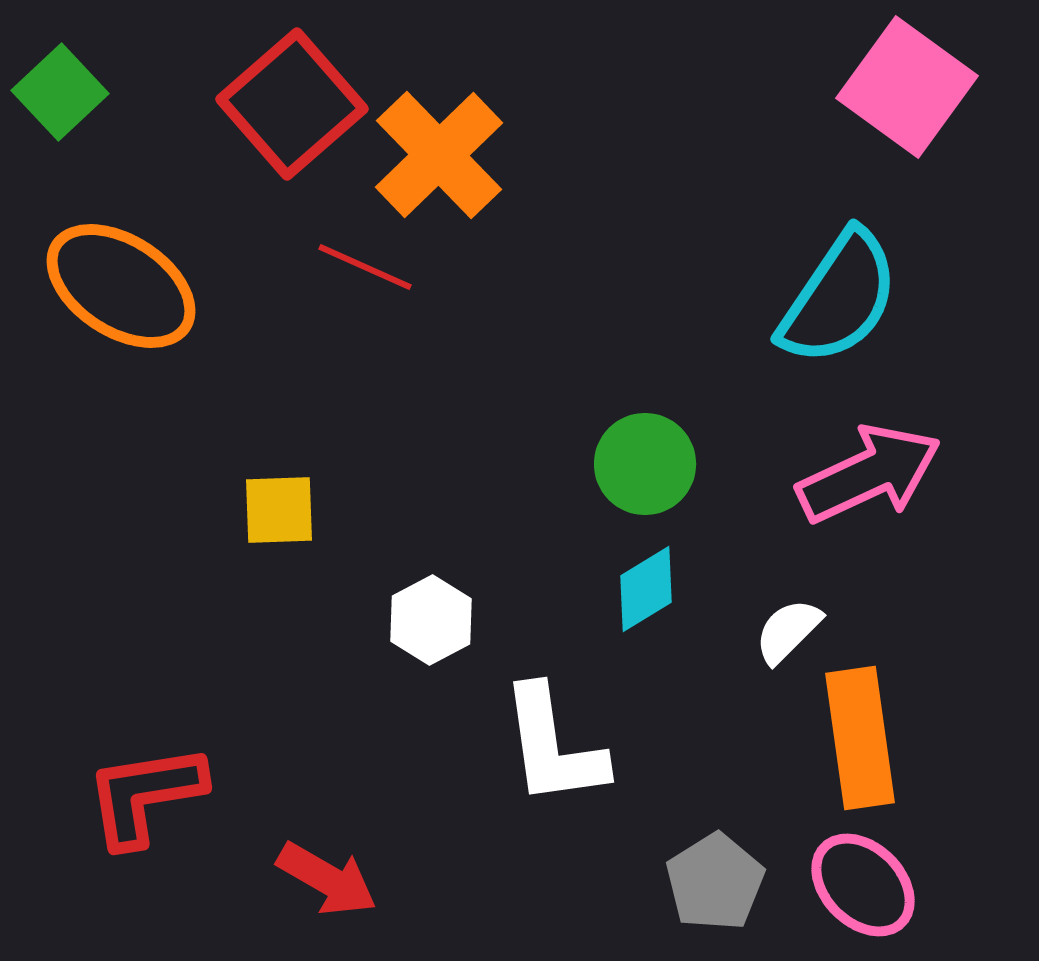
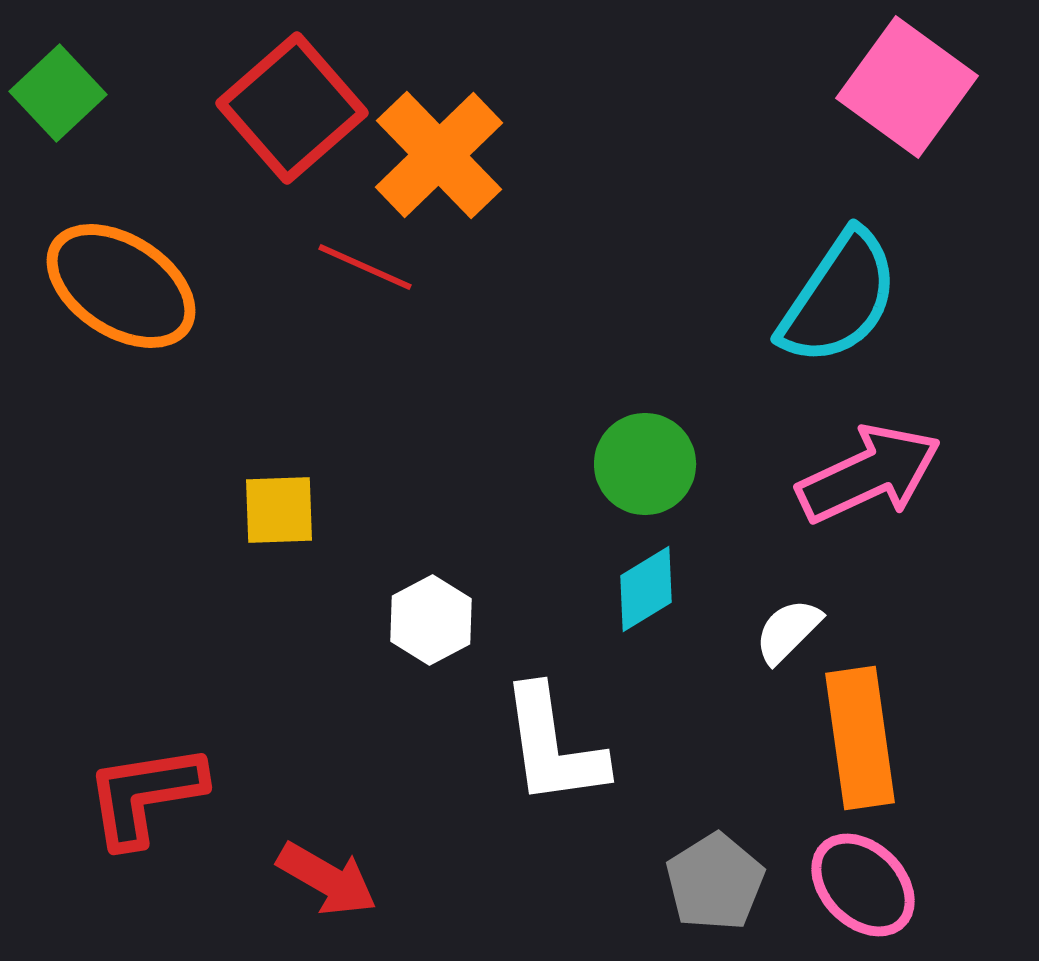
green square: moved 2 px left, 1 px down
red square: moved 4 px down
